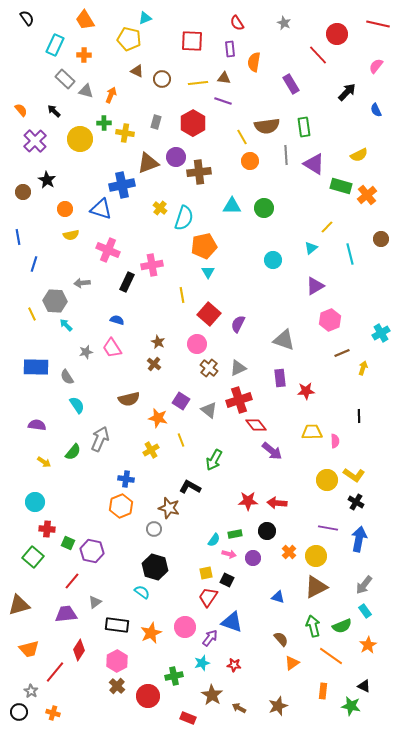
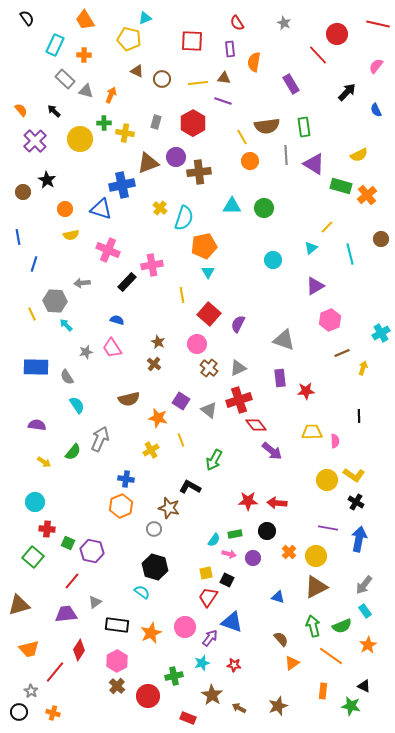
black rectangle at (127, 282): rotated 18 degrees clockwise
